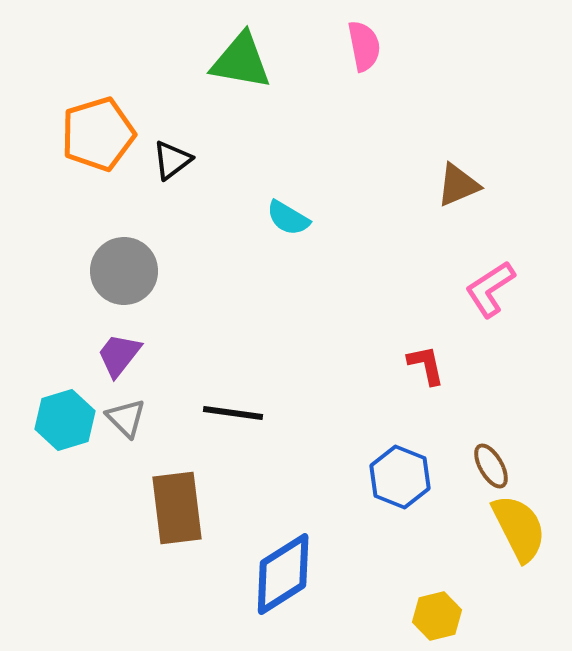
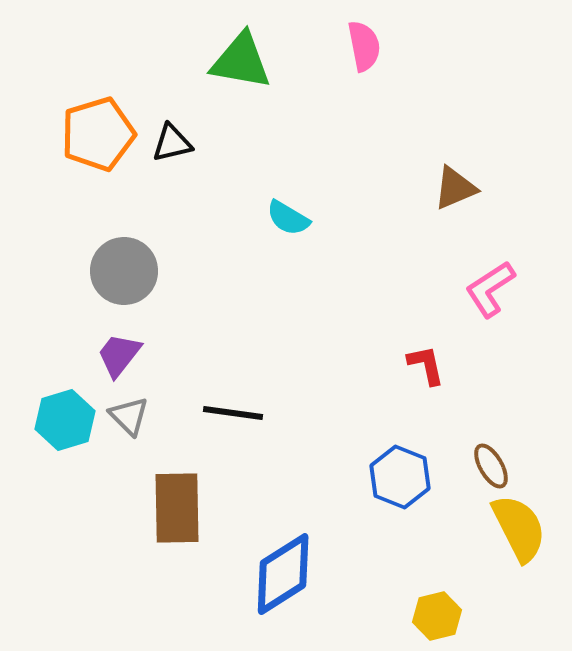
black triangle: moved 17 px up; rotated 24 degrees clockwise
brown triangle: moved 3 px left, 3 px down
gray triangle: moved 3 px right, 2 px up
brown rectangle: rotated 6 degrees clockwise
